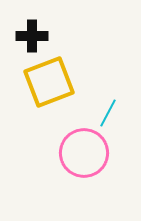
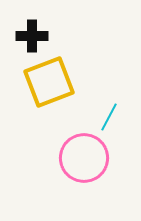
cyan line: moved 1 px right, 4 px down
pink circle: moved 5 px down
